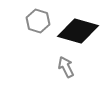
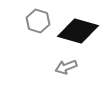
gray arrow: rotated 85 degrees counterclockwise
